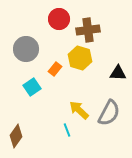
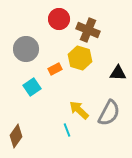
brown cross: rotated 30 degrees clockwise
orange rectangle: rotated 24 degrees clockwise
